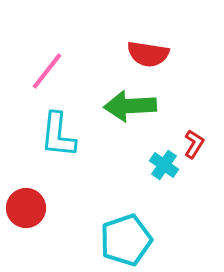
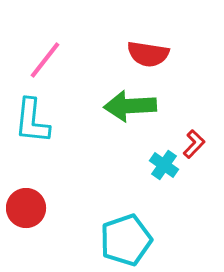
pink line: moved 2 px left, 11 px up
cyan L-shape: moved 26 px left, 14 px up
red L-shape: rotated 12 degrees clockwise
